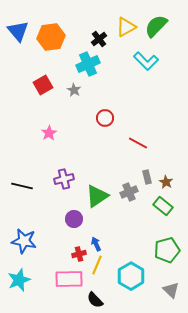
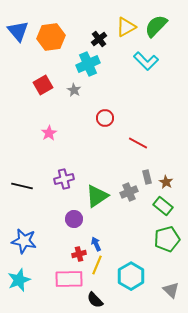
green pentagon: moved 11 px up
